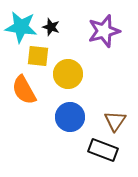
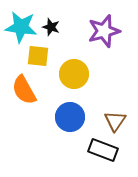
yellow circle: moved 6 px right
